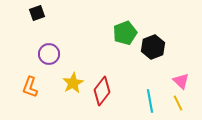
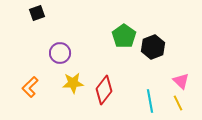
green pentagon: moved 1 px left, 3 px down; rotated 15 degrees counterclockwise
purple circle: moved 11 px right, 1 px up
yellow star: rotated 25 degrees clockwise
orange L-shape: rotated 25 degrees clockwise
red diamond: moved 2 px right, 1 px up
